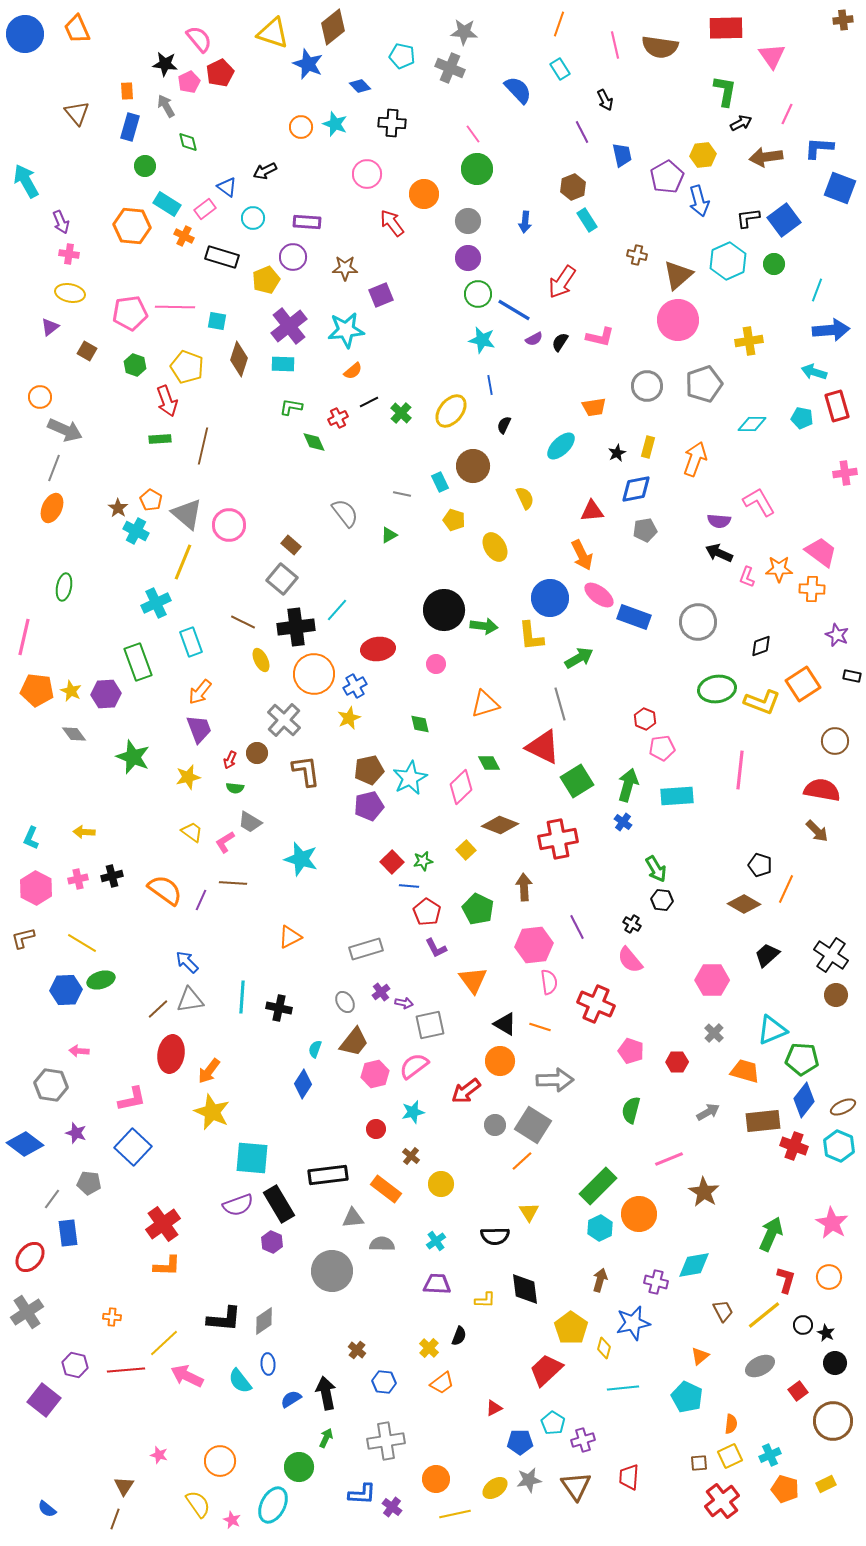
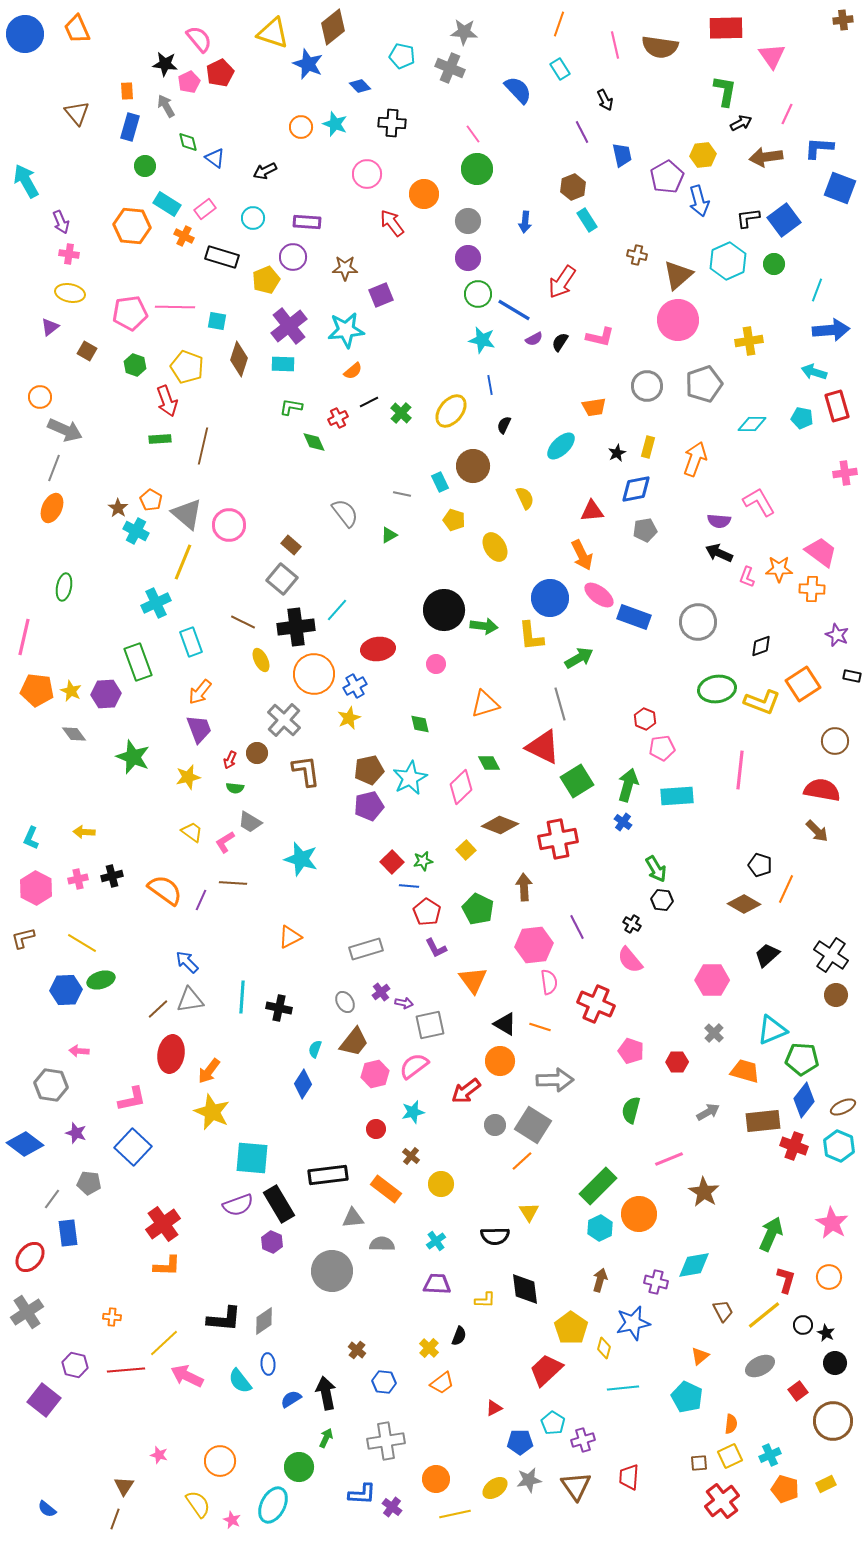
blue triangle at (227, 187): moved 12 px left, 29 px up
